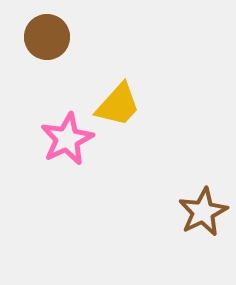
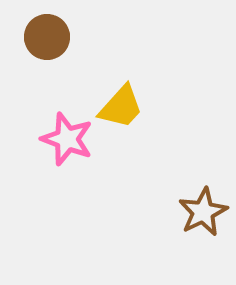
yellow trapezoid: moved 3 px right, 2 px down
pink star: rotated 26 degrees counterclockwise
